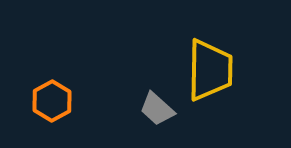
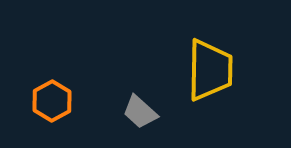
gray trapezoid: moved 17 px left, 3 px down
